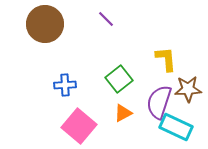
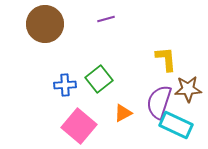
purple line: rotated 60 degrees counterclockwise
green square: moved 20 px left
cyan rectangle: moved 2 px up
